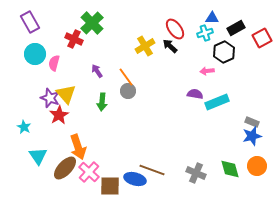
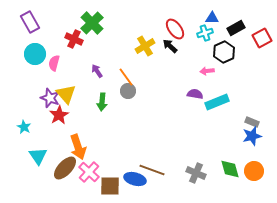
orange circle: moved 3 px left, 5 px down
